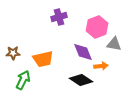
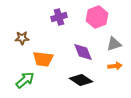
pink hexagon: moved 10 px up
gray triangle: rotated 28 degrees counterclockwise
brown star: moved 9 px right, 15 px up
orange trapezoid: rotated 20 degrees clockwise
orange arrow: moved 14 px right
green arrow: moved 2 px right; rotated 24 degrees clockwise
